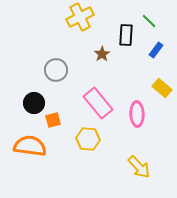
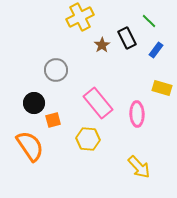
black rectangle: moved 1 px right, 3 px down; rotated 30 degrees counterclockwise
brown star: moved 9 px up
yellow rectangle: rotated 24 degrees counterclockwise
orange semicircle: rotated 48 degrees clockwise
